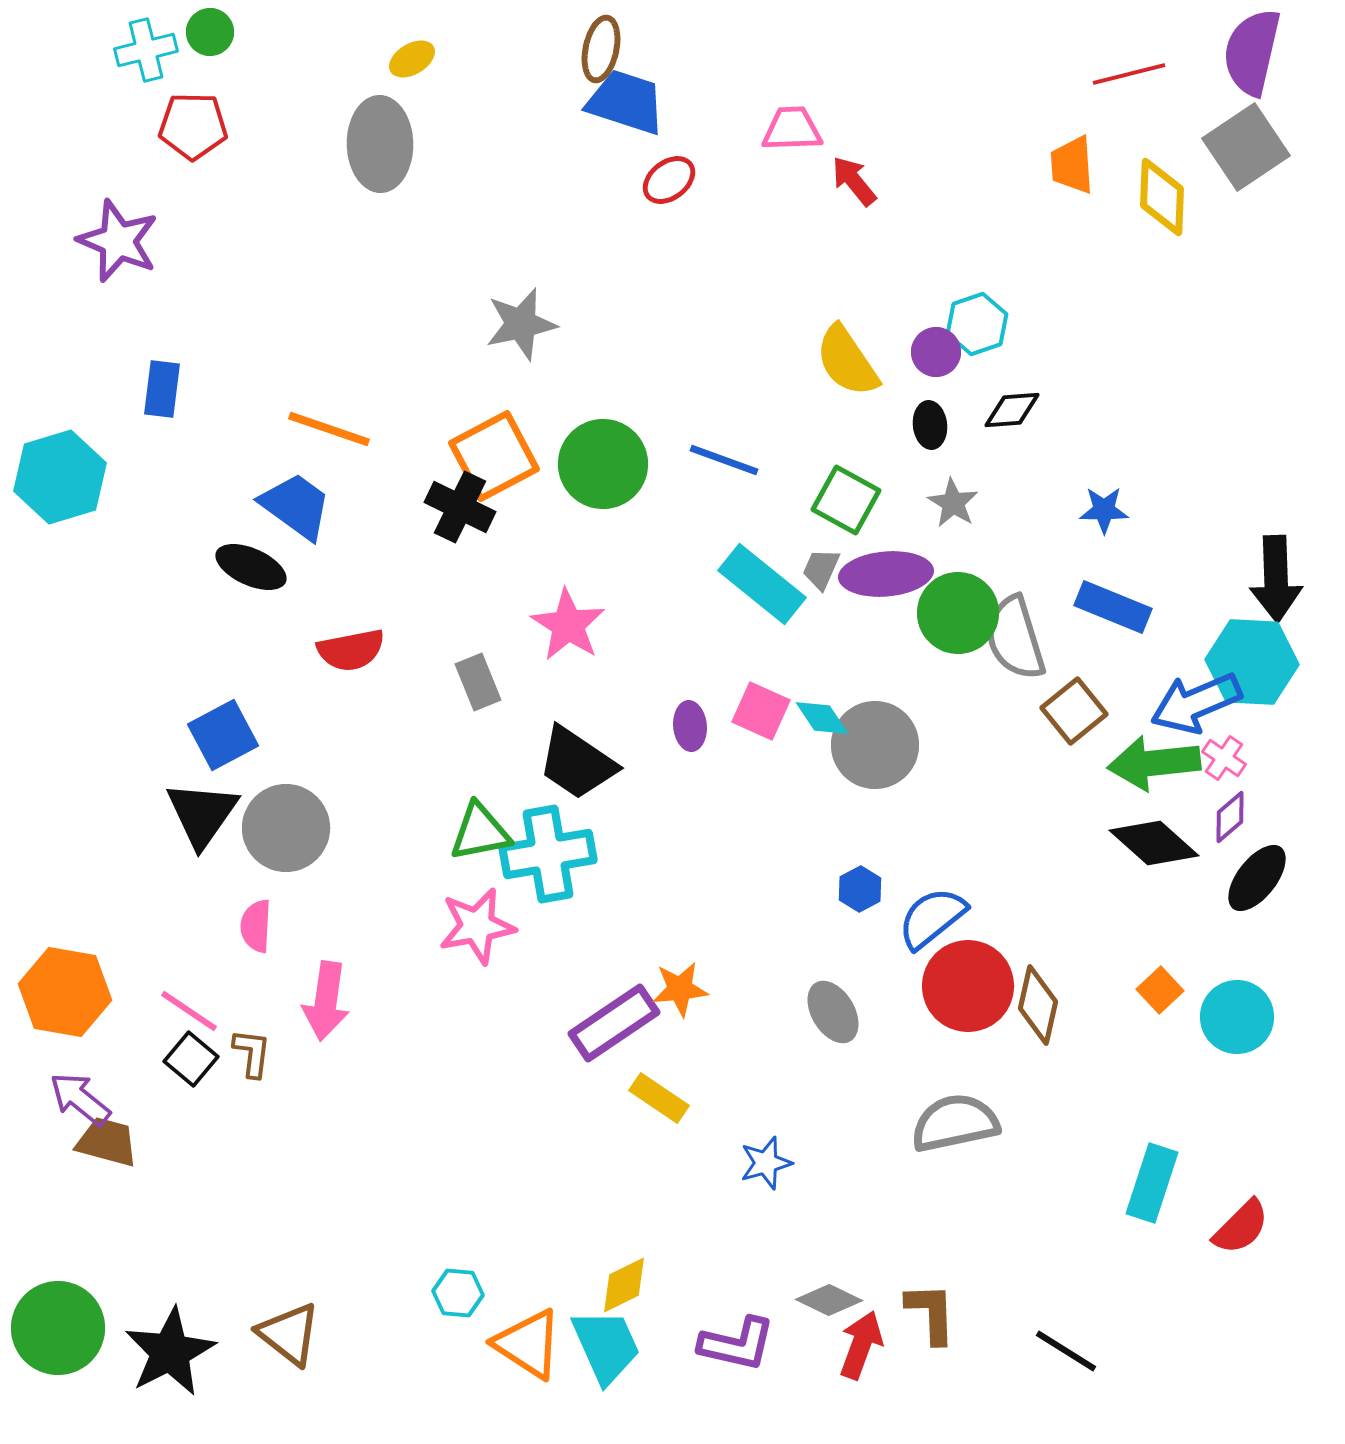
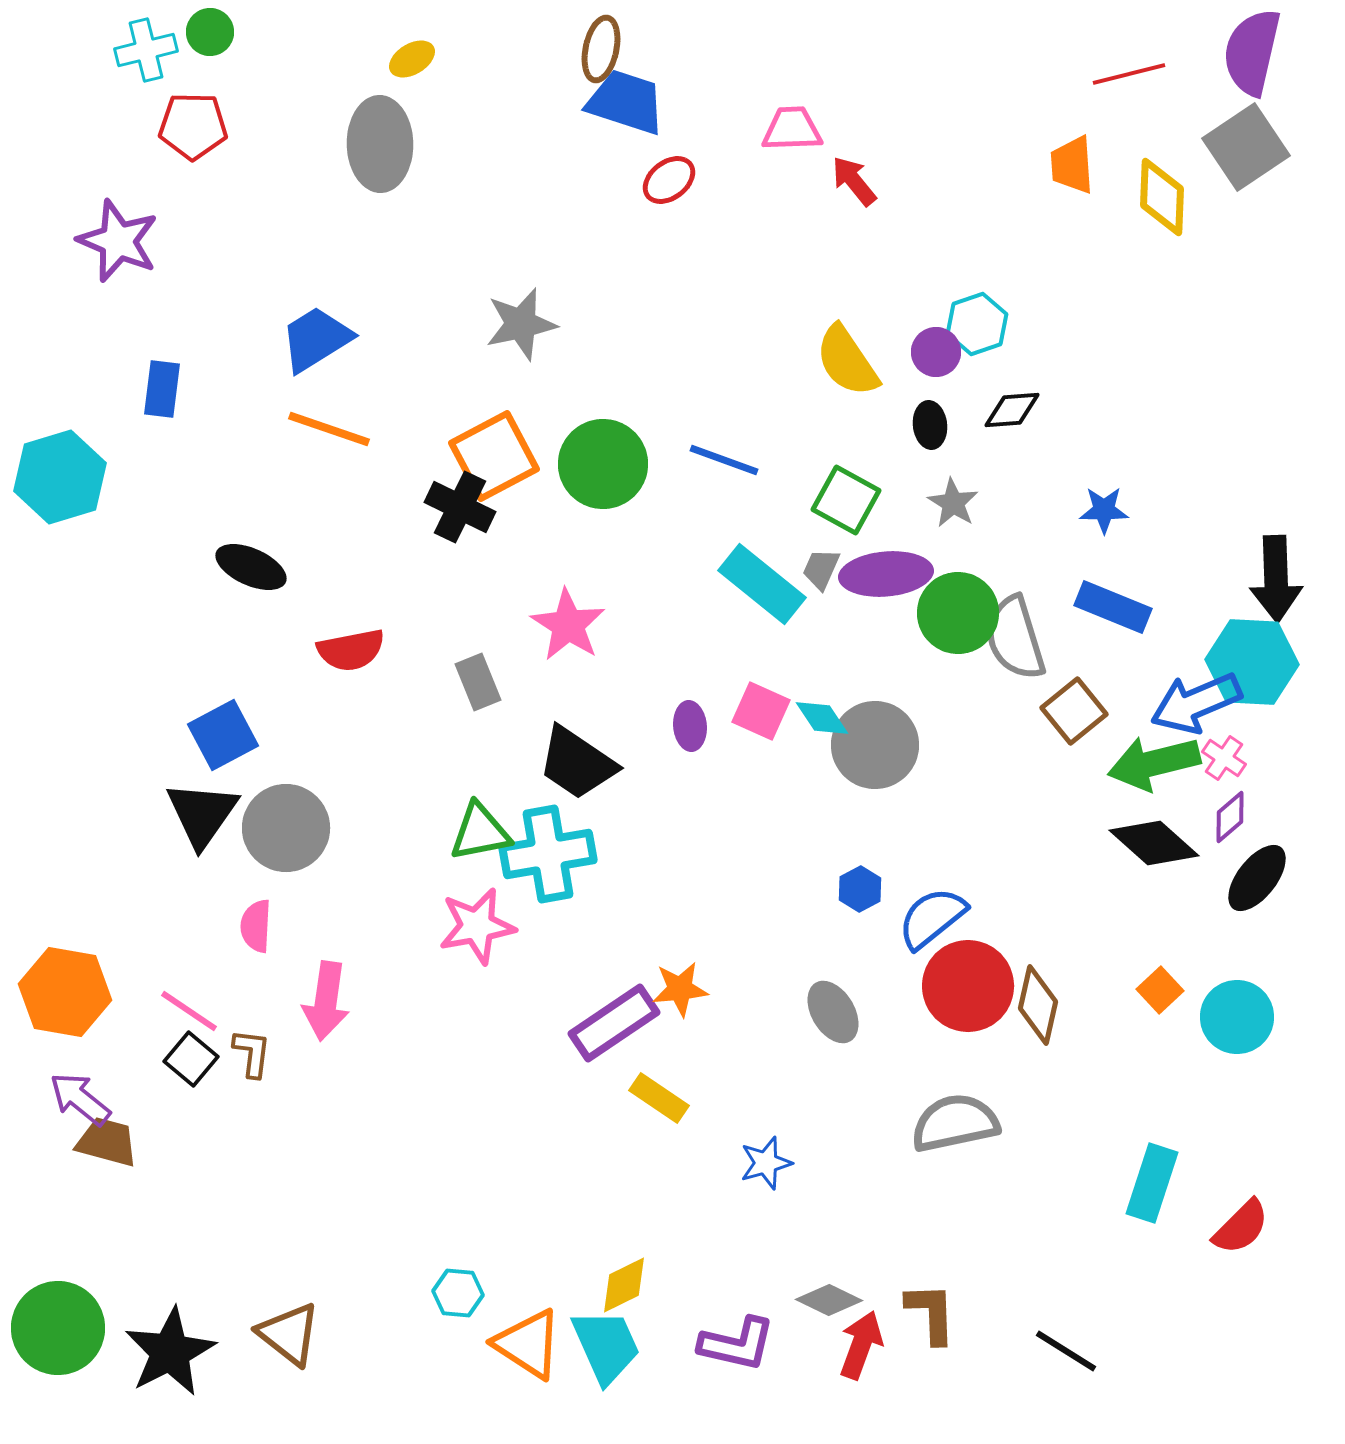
blue trapezoid at (296, 506): moved 20 px right, 167 px up; rotated 68 degrees counterclockwise
green arrow at (1154, 763): rotated 8 degrees counterclockwise
